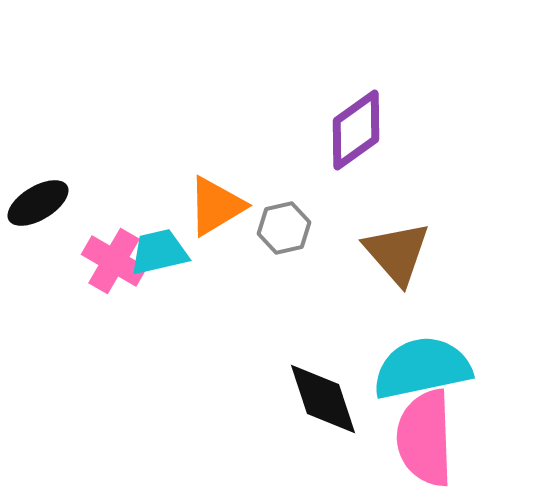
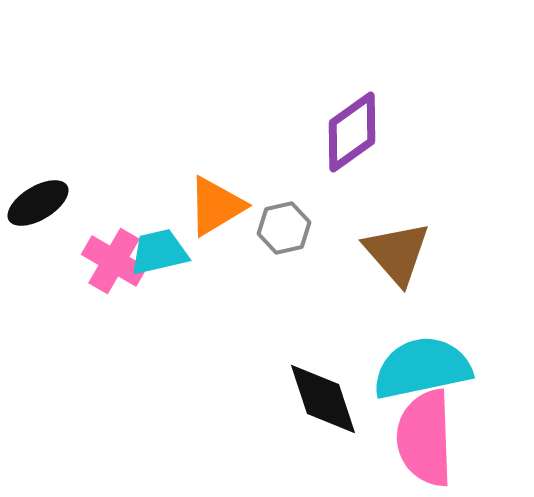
purple diamond: moved 4 px left, 2 px down
